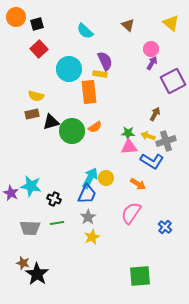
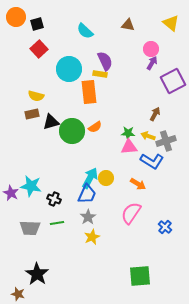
brown triangle: rotated 32 degrees counterclockwise
brown star: moved 5 px left, 31 px down
